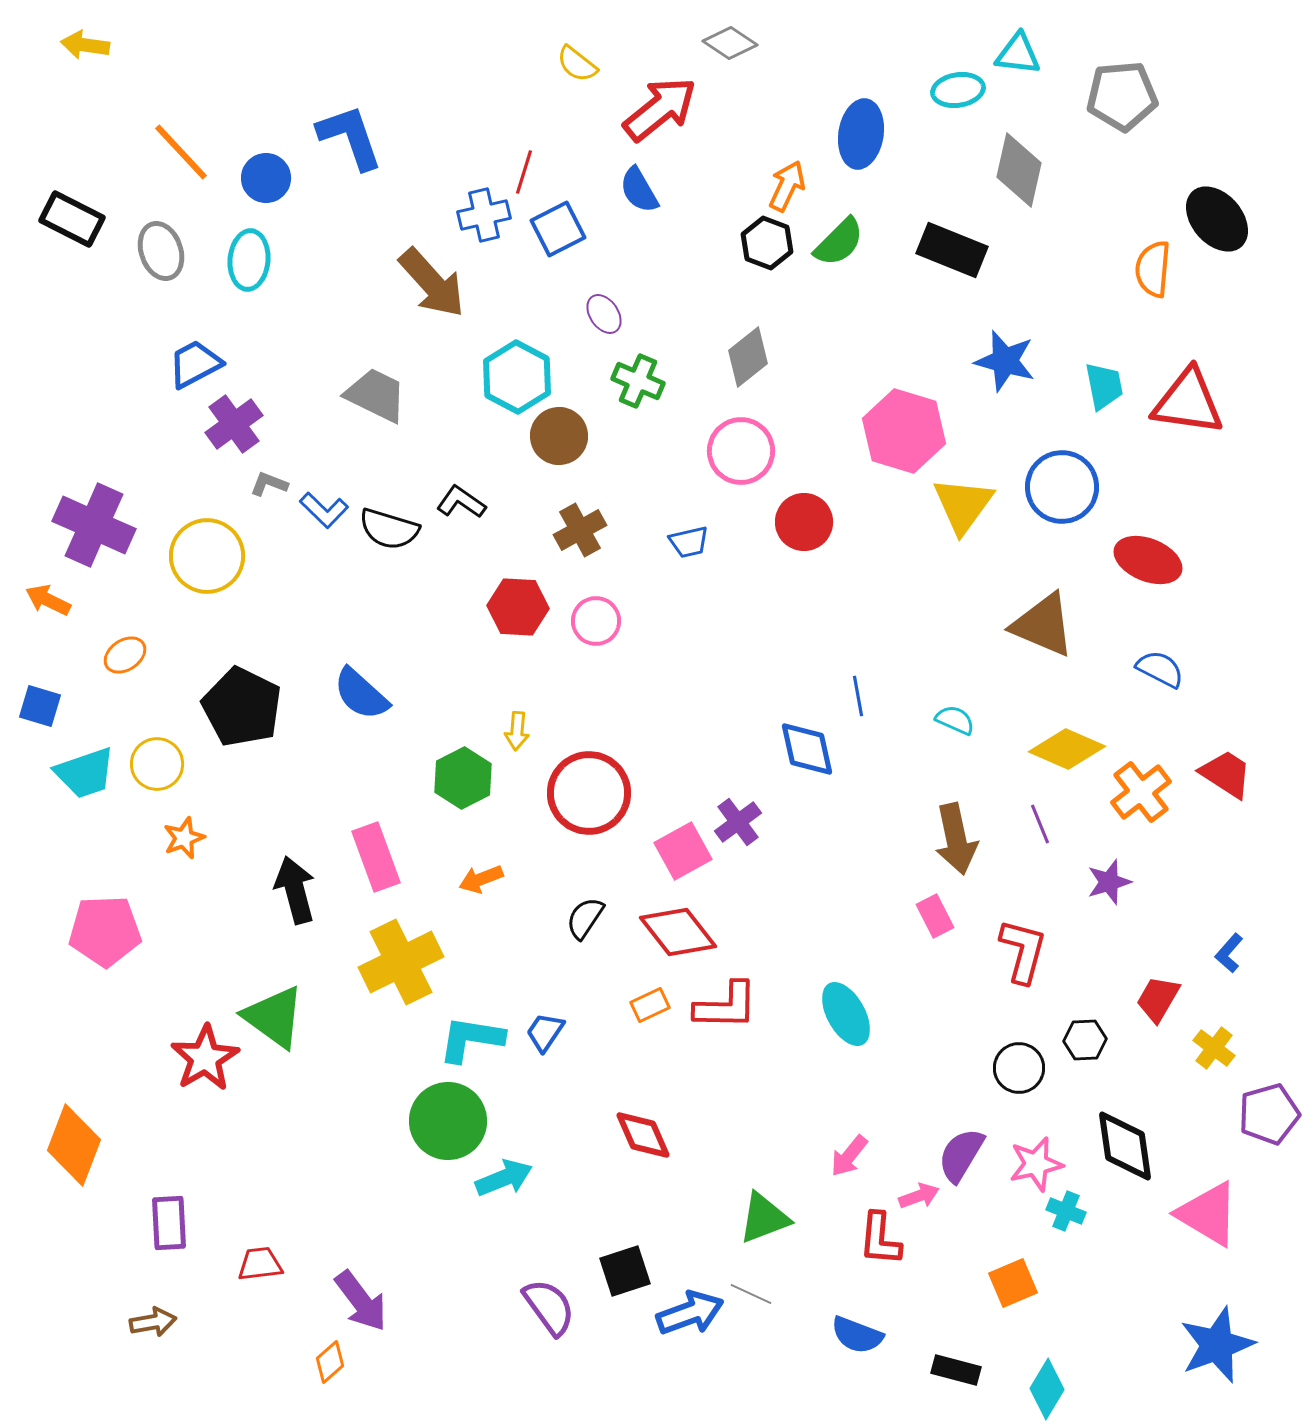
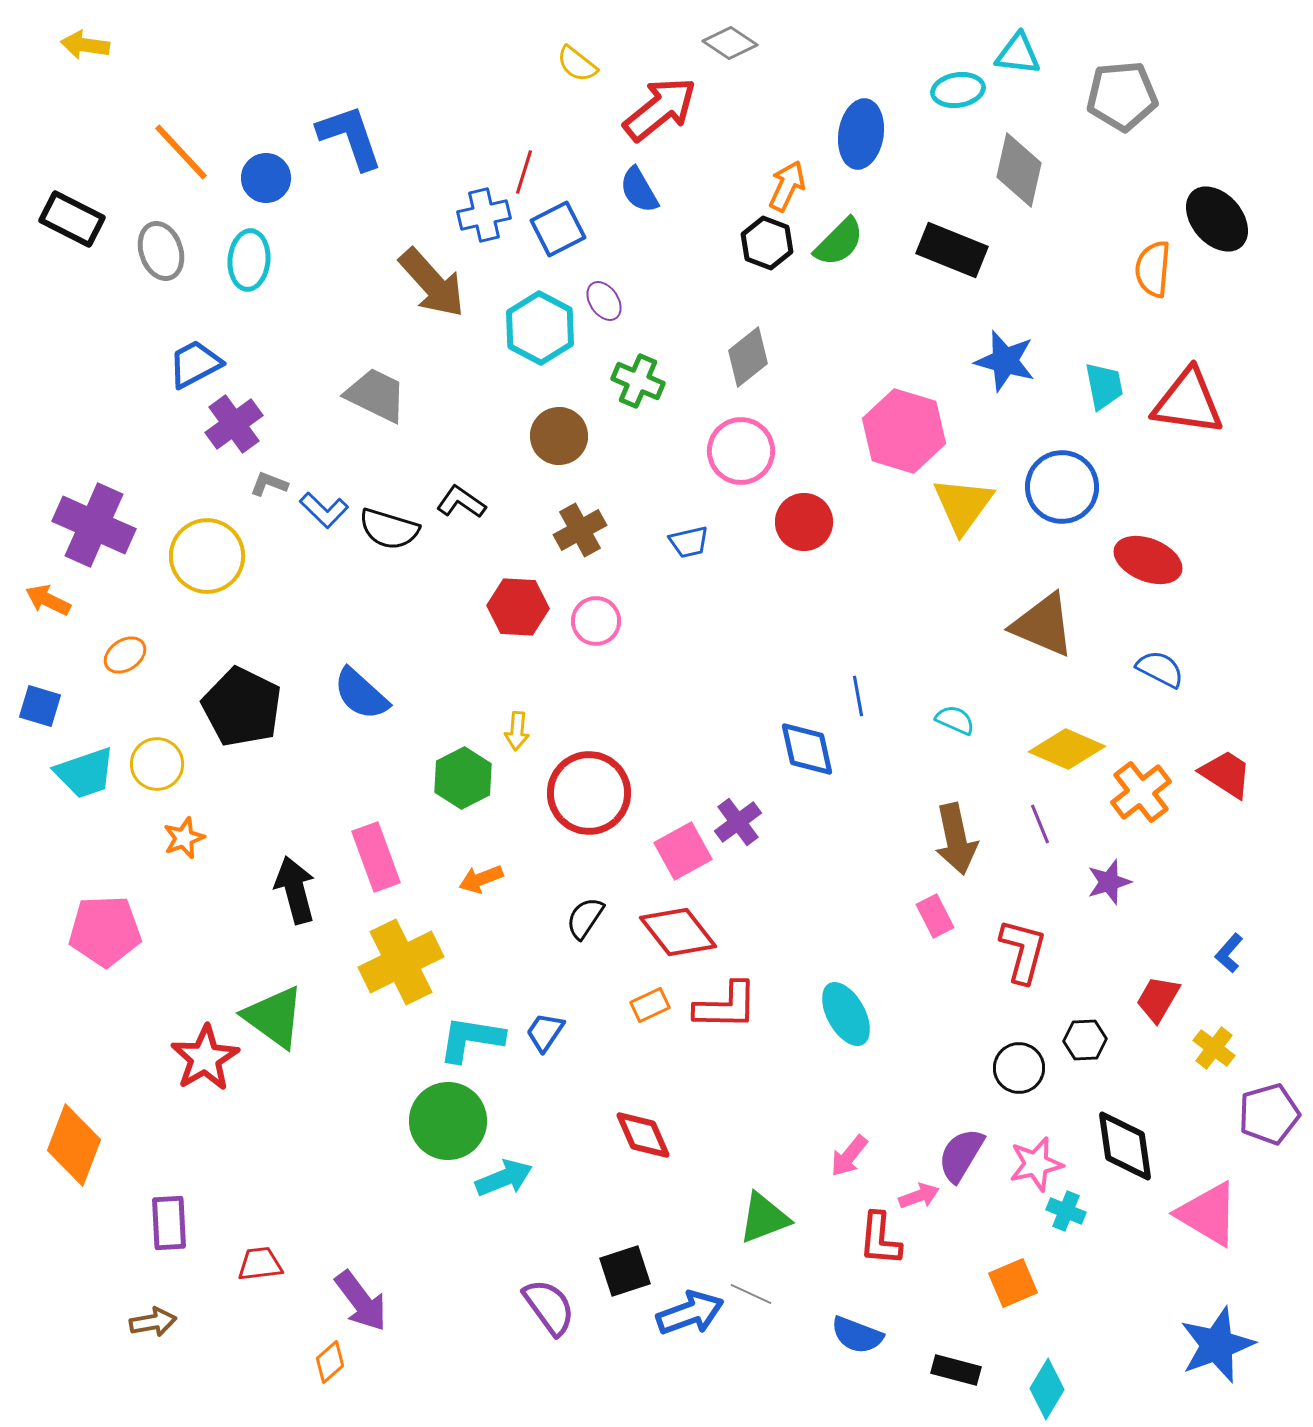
purple ellipse at (604, 314): moved 13 px up
cyan hexagon at (517, 377): moved 23 px right, 49 px up
